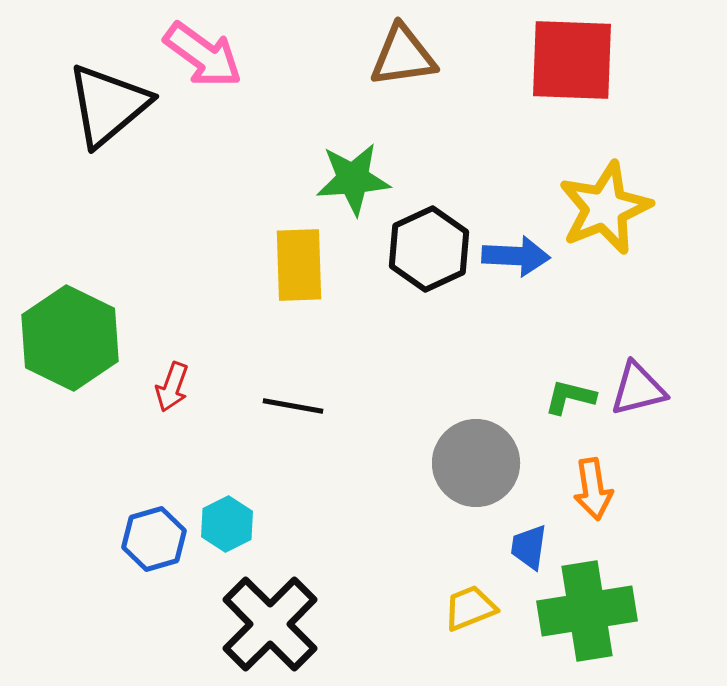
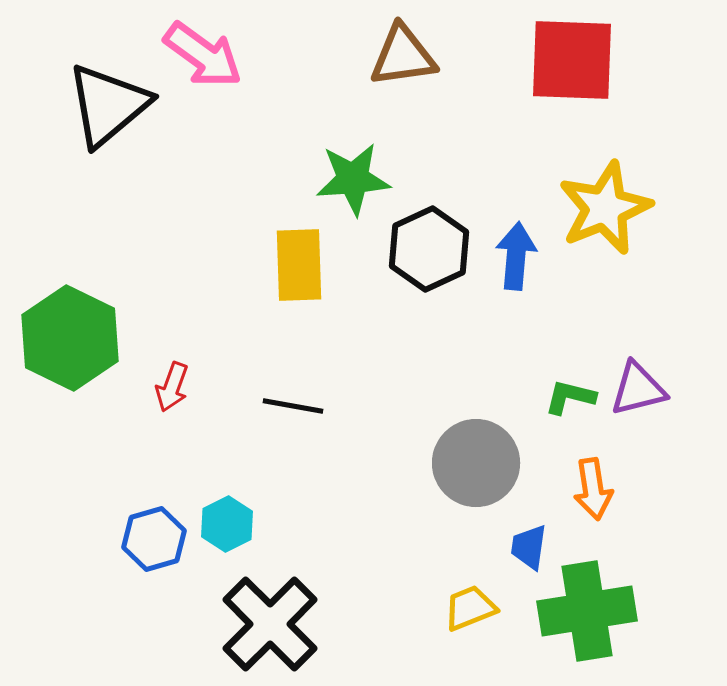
blue arrow: rotated 88 degrees counterclockwise
